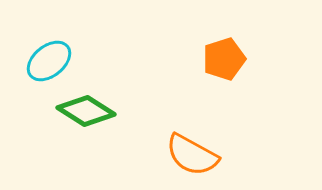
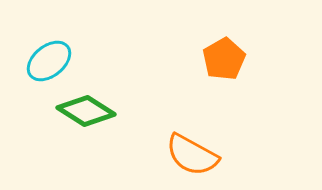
orange pentagon: rotated 12 degrees counterclockwise
